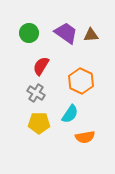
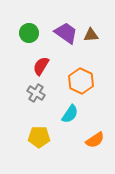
yellow pentagon: moved 14 px down
orange semicircle: moved 10 px right, 3 px down; rotated 24 degrees counterclockwise
